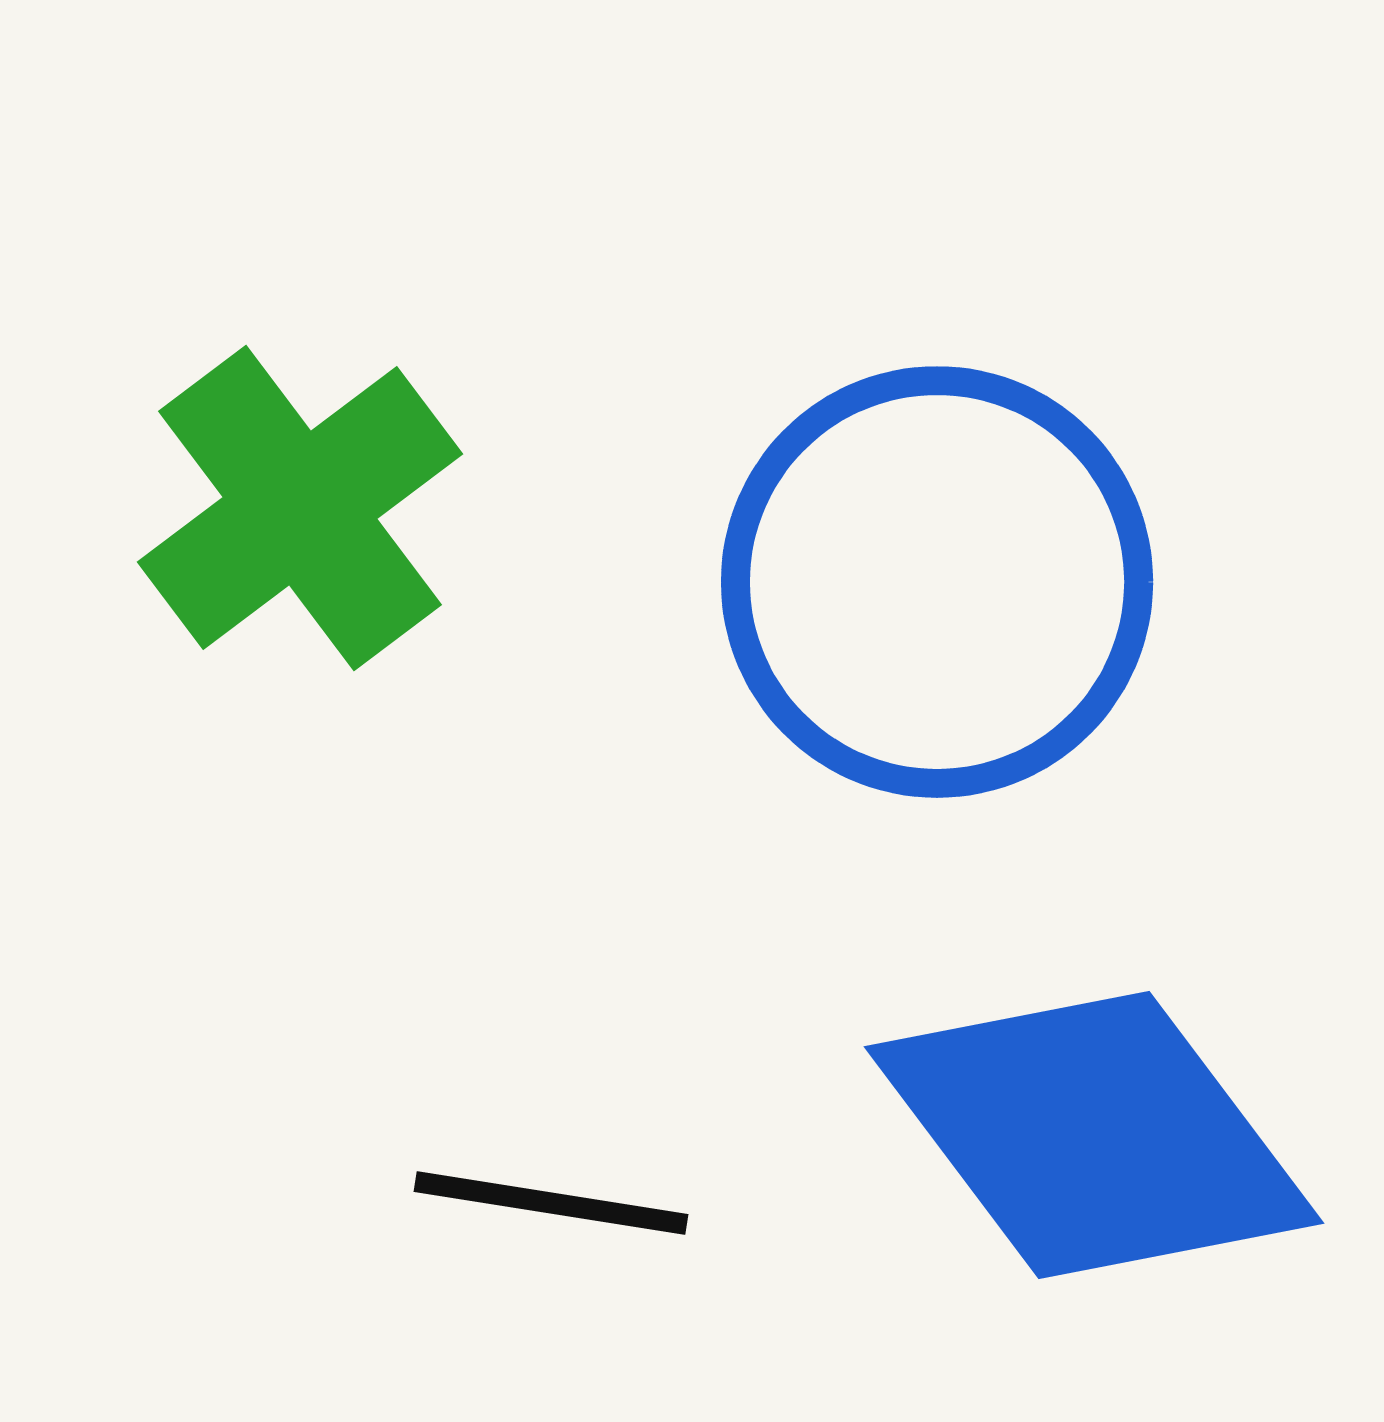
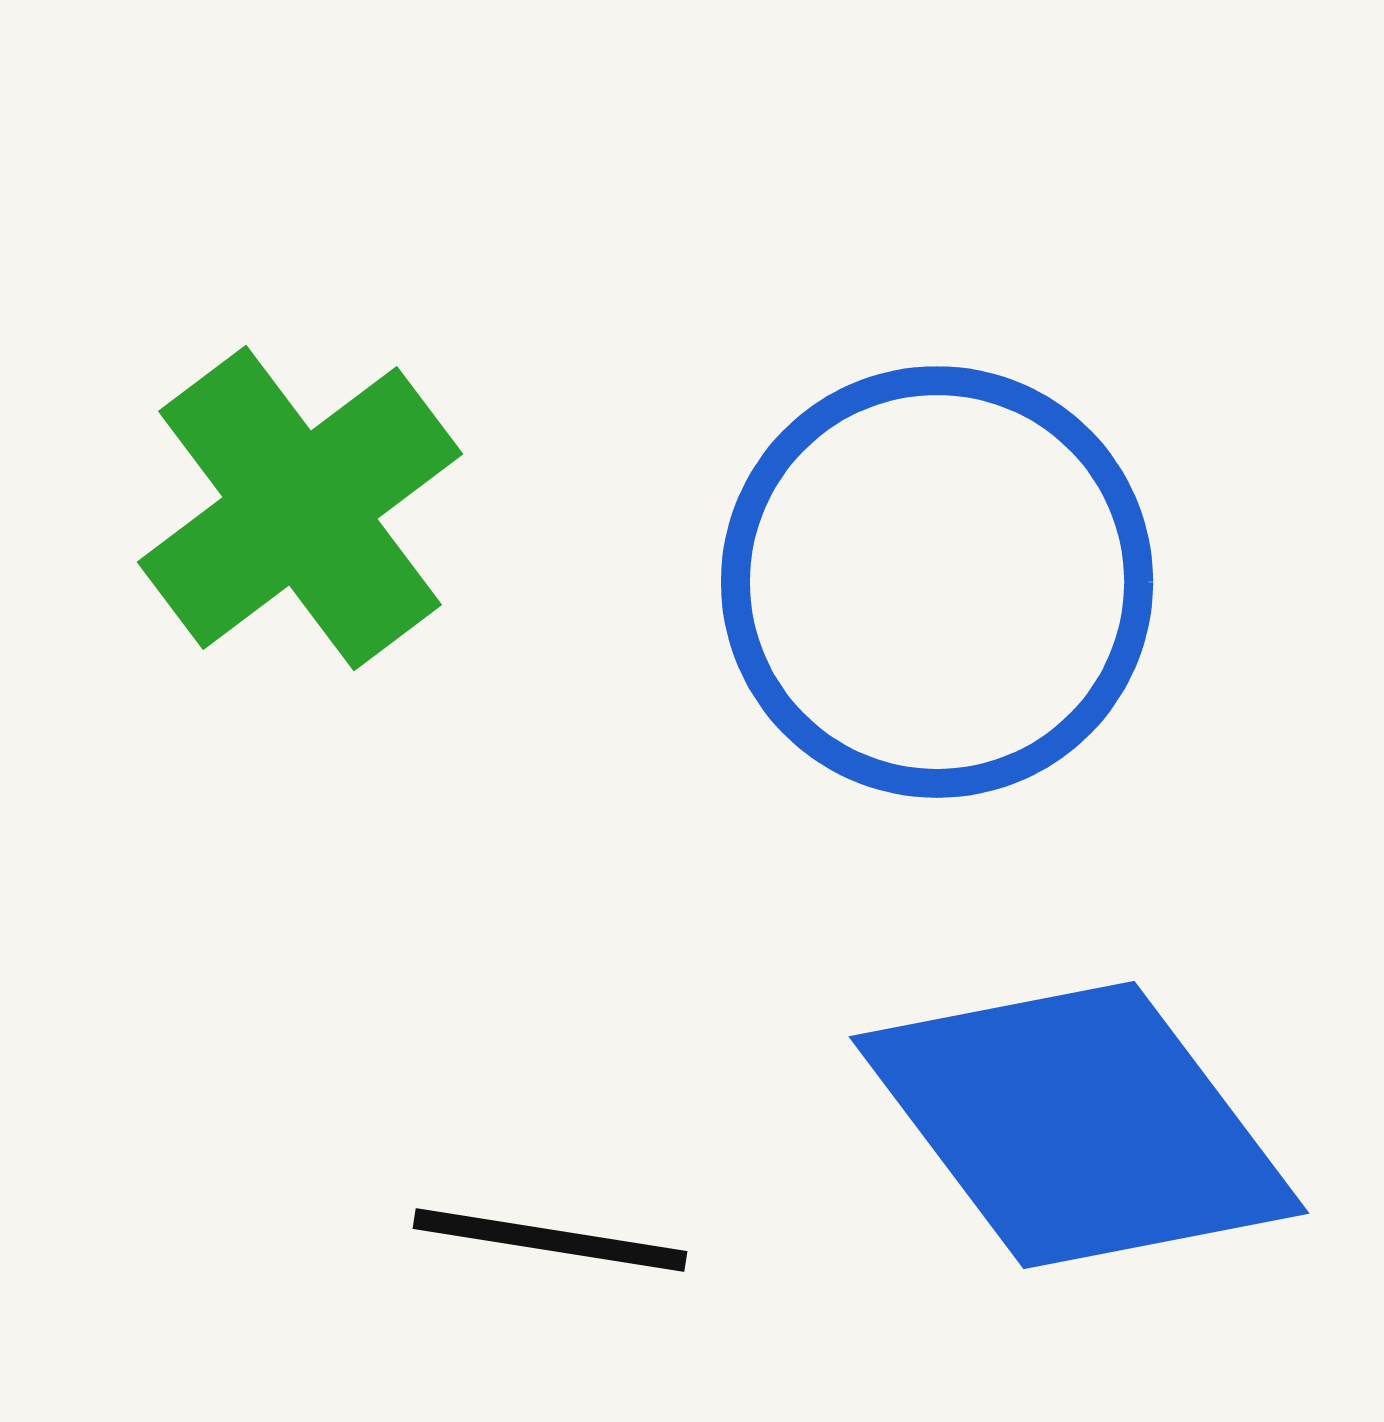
blue diamond: moved 15 px left, 10 px up
black line: moved 1 px left, 37 px down
